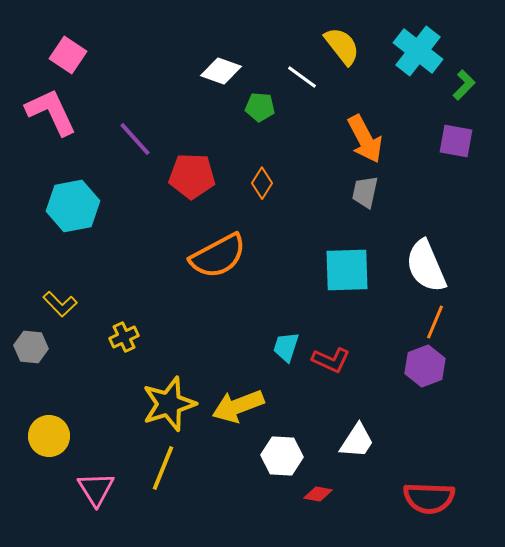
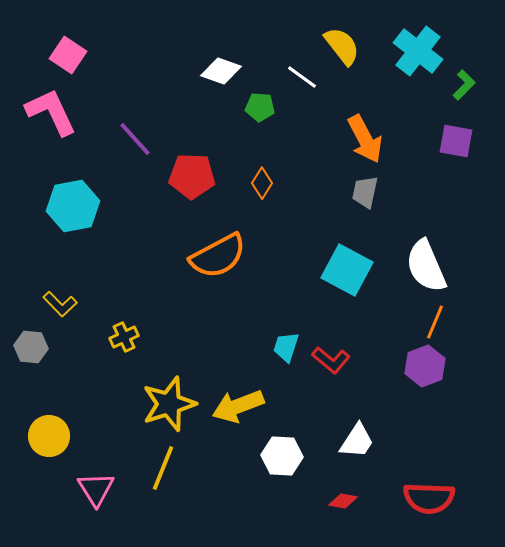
cyan square: rotated 30 degrees clockwise
red L-shape: rotated 15 degrees clockwise
red diamond: moved 25 px right, 7 px down
